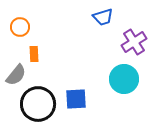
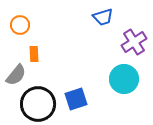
orange circle: moved 2 px up
blue square: rotated 15 degrees counterclockwise
